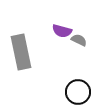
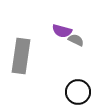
gray semicircle: moved 3 px left
gray rectangle: moved 4 px down; rotated 20 degrees clockwise
